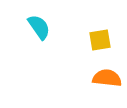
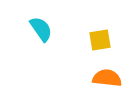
cyan semicircle: moved 2 px right, 2 px down
